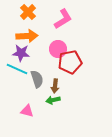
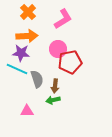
pink triangle: rotated 16 degrees counterclockwise
